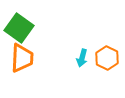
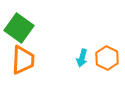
orange trapezoid: moved 1 px right, 2 px down
